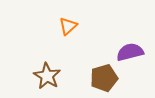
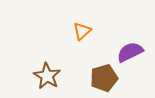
orange triangle: moved 14 px right, 5 px down
purple semicircle: rotated 12 degrees counterclockwise
